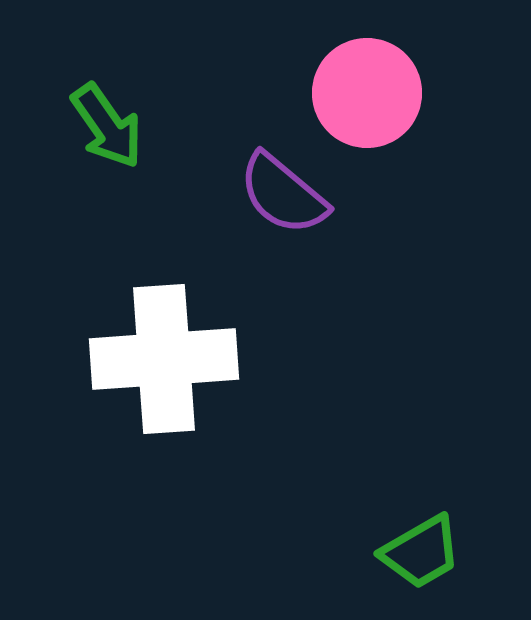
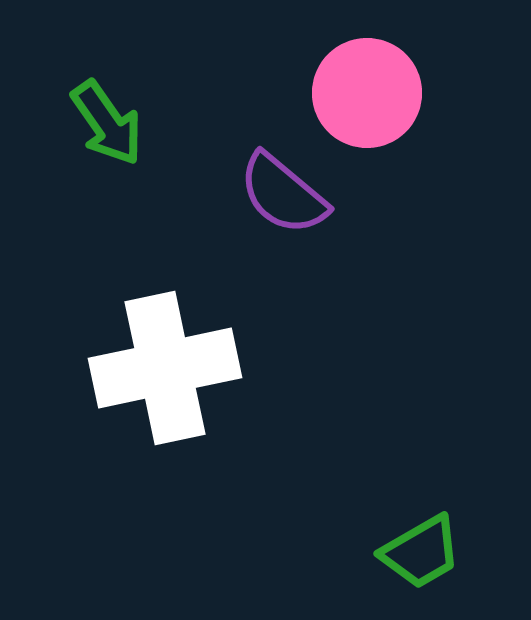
green arrow: moved 3 px up
white cross: moved 1 px right, 9 px down; rotated 8 degrees counterclockwise
